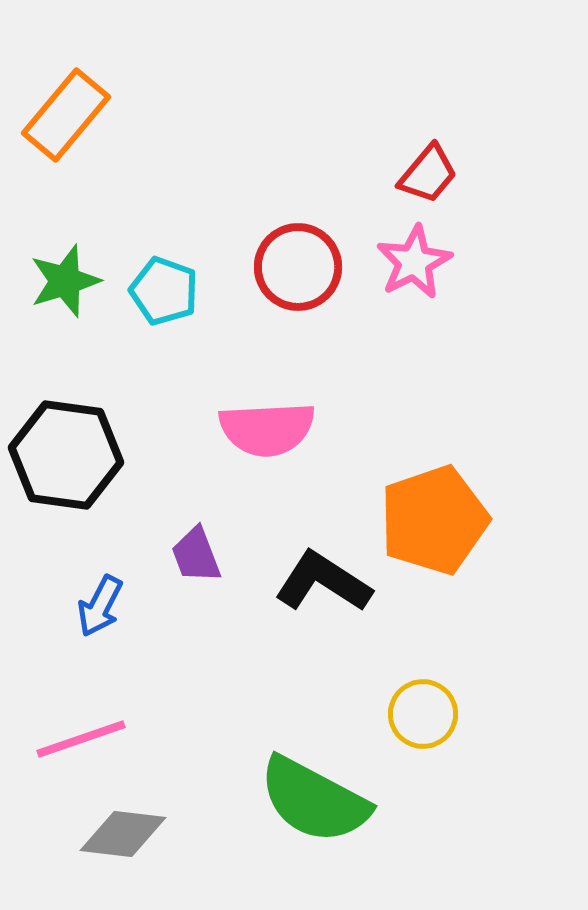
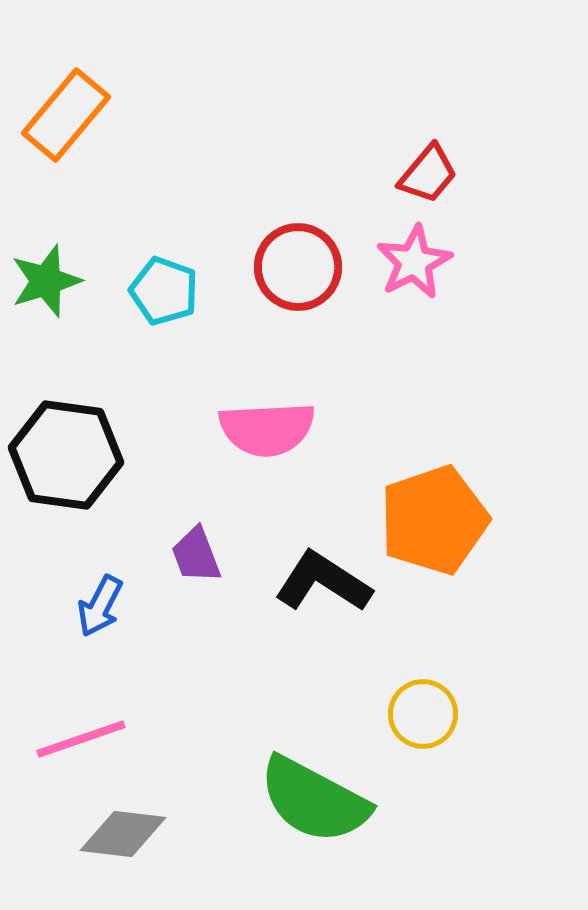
green star: moved 19 px left
